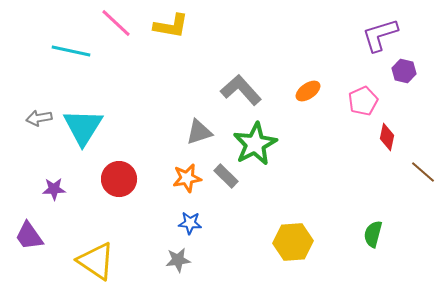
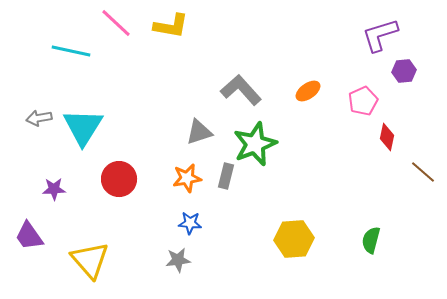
purple hexagon: rotated 20 degrees counterclockwise
green star: rotated 6 degrees clockwise
gray rectangle: rotated 60 degrees clockwise
green semicircle: moved 2 px left, 6 px down
yellow hexagon: moved 1 px right, 3 px up
yellow triangle: moved 6 px left, 1 px up; rotated 15 degrees clockwise
